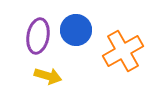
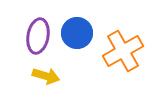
blue circle: moved 1 px right, 3 px down
yellow arrow: moved 2 px left
